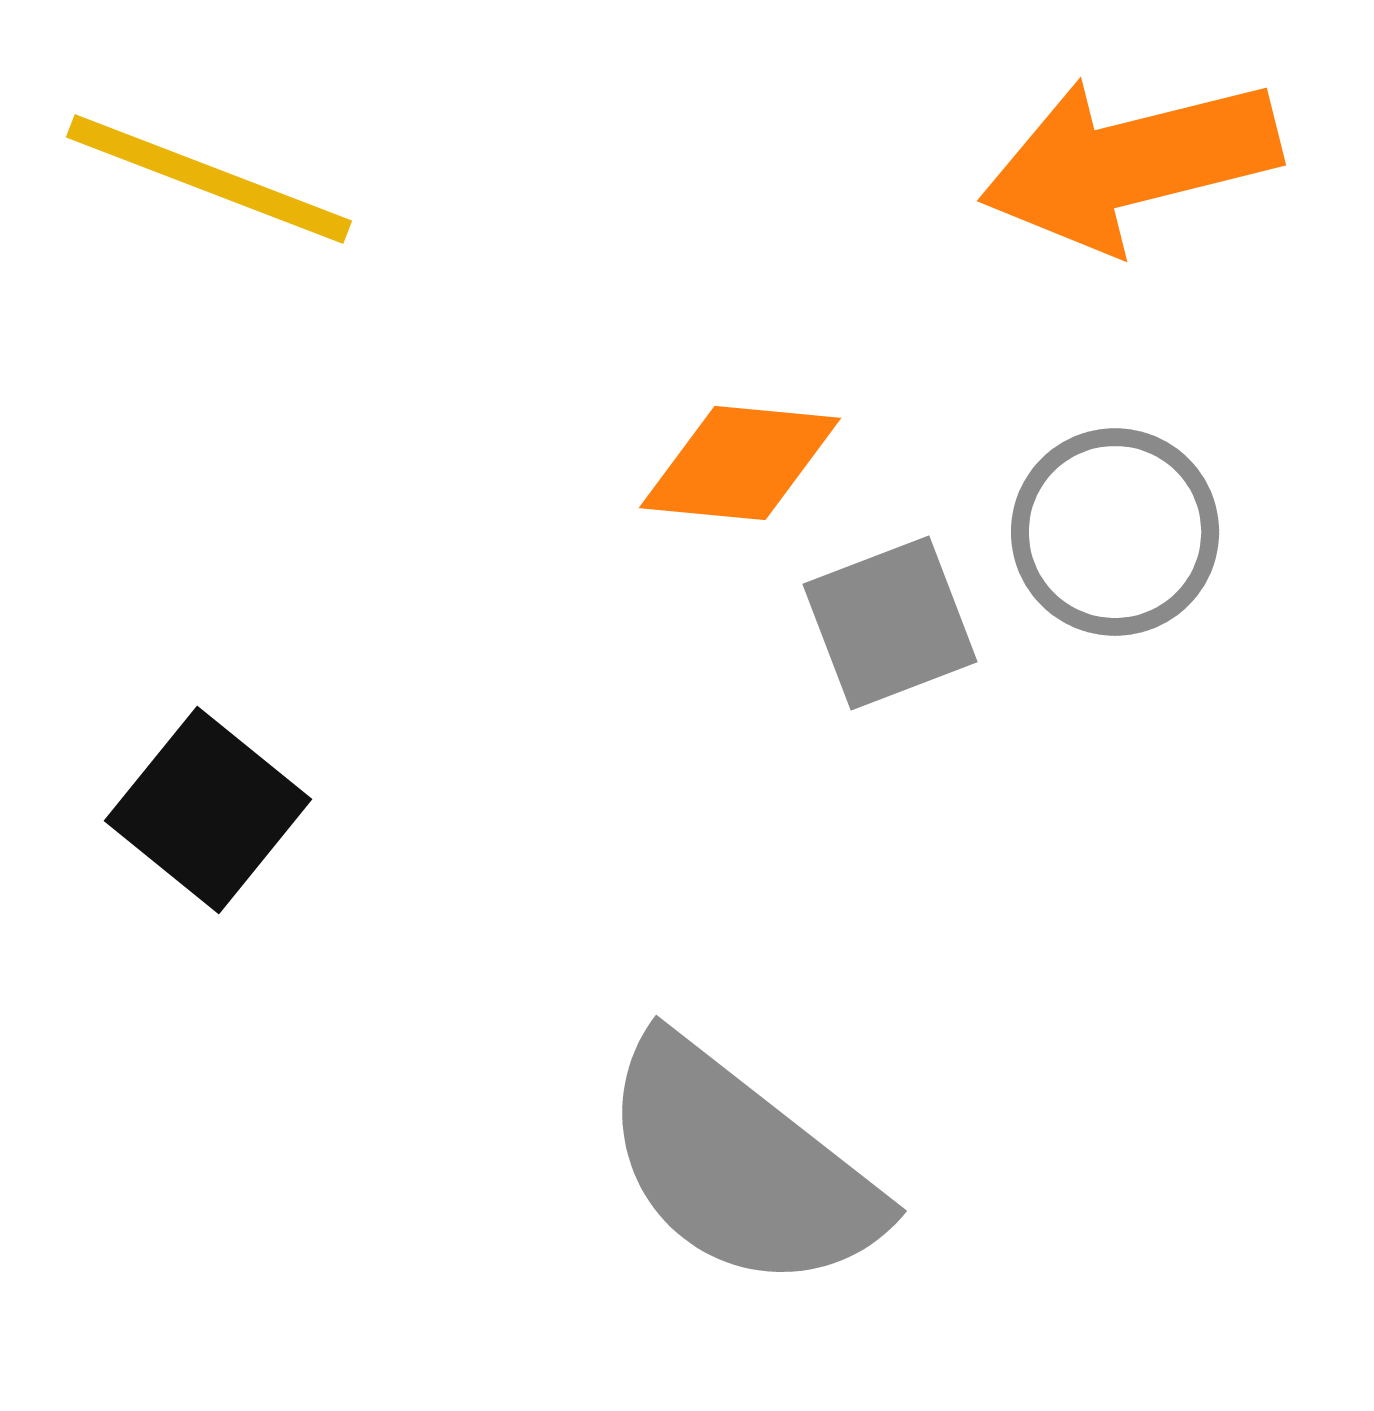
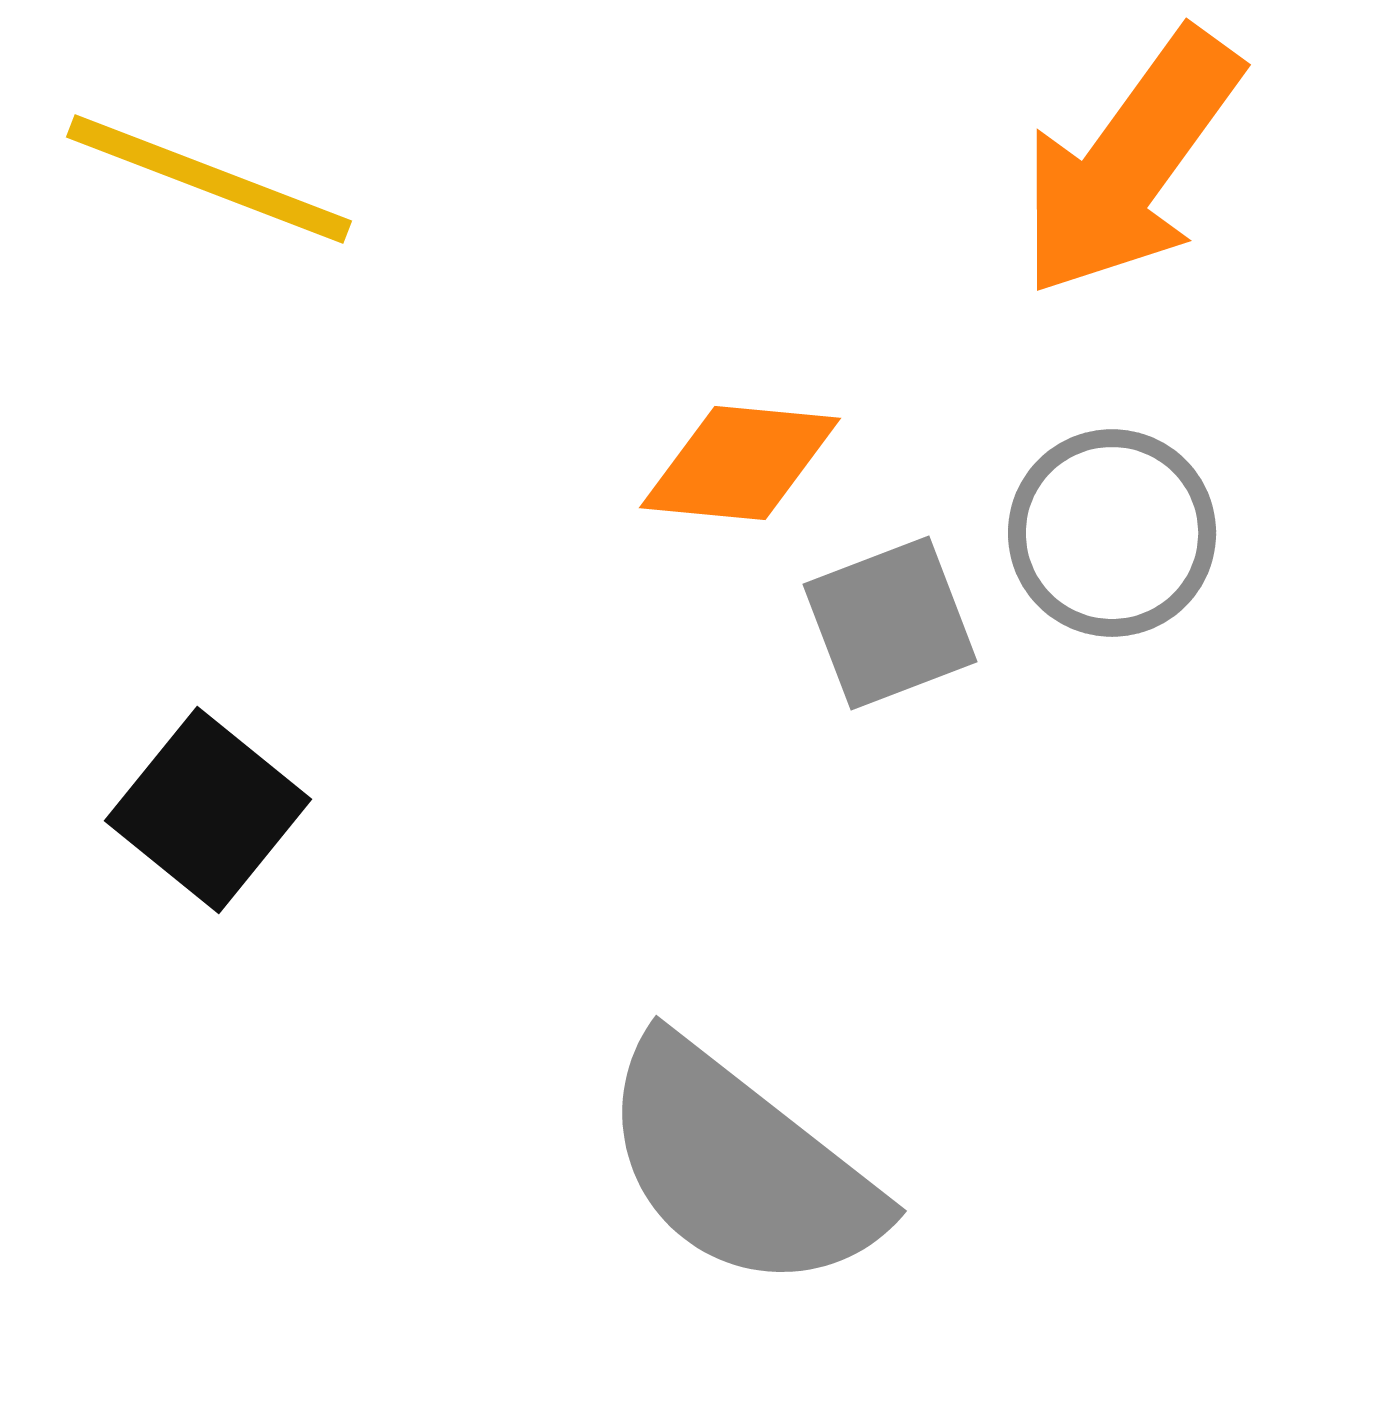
orange arrow: rotated 40 degrees counterclockwise
gray circle: moved 3 px left, 1 px down
